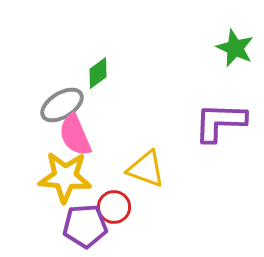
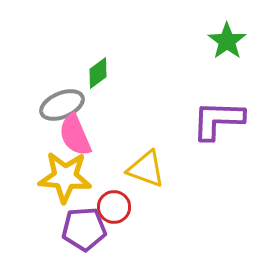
green star: moved 8 px left, 7 px up; rotated 12 degrees clockwise
gray ellipse: rotated 9 degrees clockwise
purple L-shape: moved 2 px left, 2 px up
purple pentagon: moved 1 px left, 3 px down
